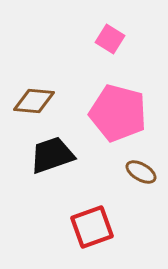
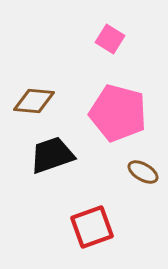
brown ellipse: moved 2 px right
